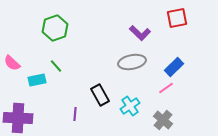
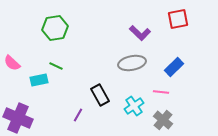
red square: moved 1 px right, 1 px down
green hexagon: rotated 10 degrees clockwise
gray ellipse: moved 1 px down
green line: rotated 24 degrees counterclockwise
cyan rectangle: moved 2 px right
pink line: moved 5 px left, 4 px down; rotated 42 degrees clockwise
cyan cross: moved 4 px right
purple line: moved 3 px right, 1 px down; rotated 24 degrees clockwise
purple cross: rotated 20 degrees clockwise
